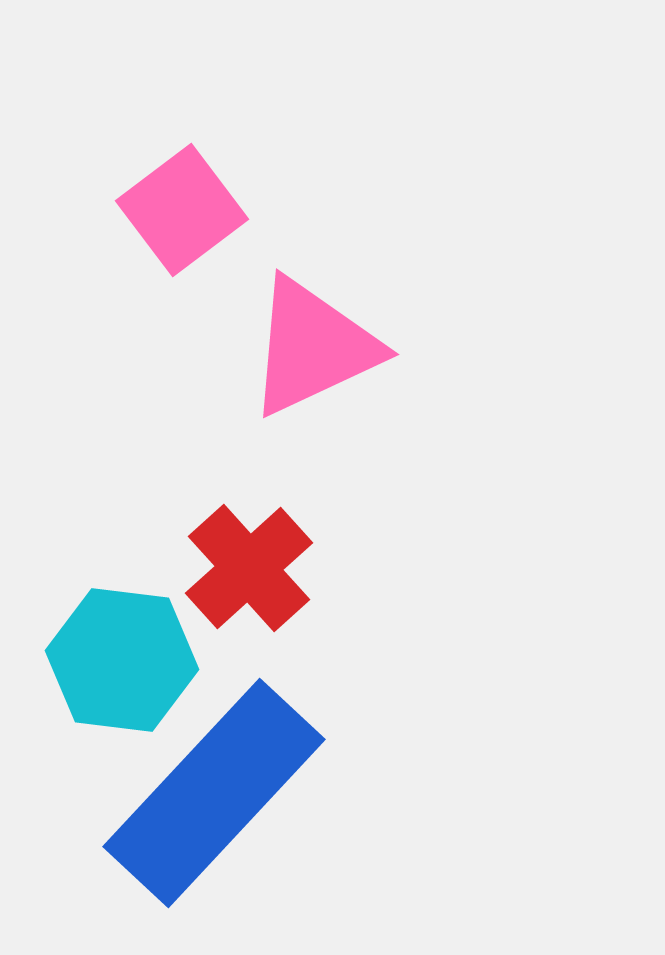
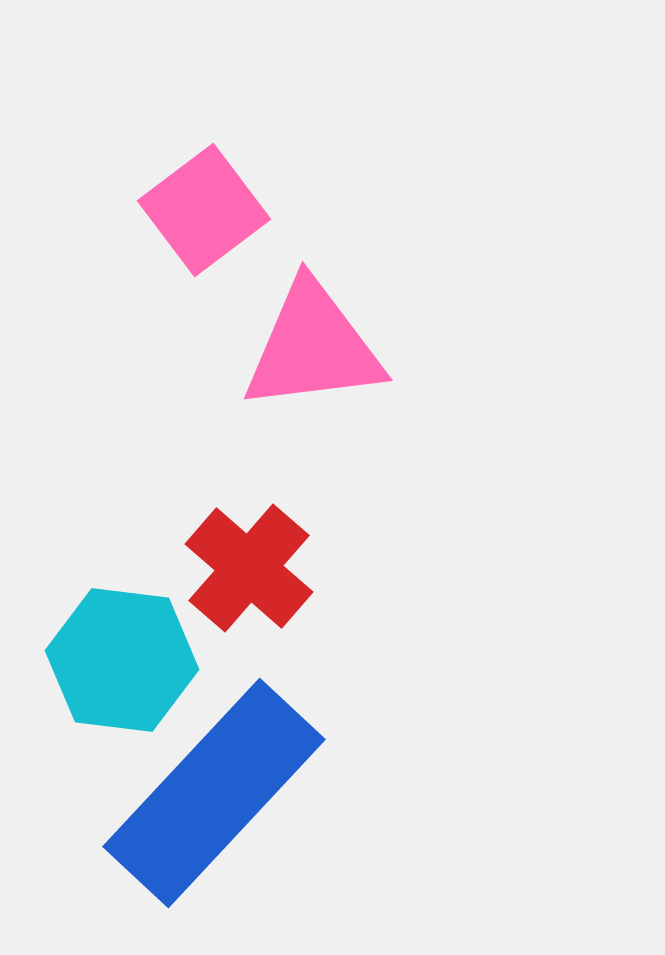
pink square: moved 22 px right
pink triangle: rotated 18 degrees clockwise
red cross: rotated 7 degrees counterclockwise
